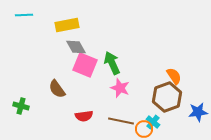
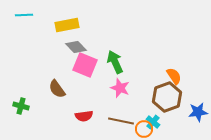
gray diamond: rotated 15 degrees counterclockwise
green arrow: moved 3 px right, 1 px up
